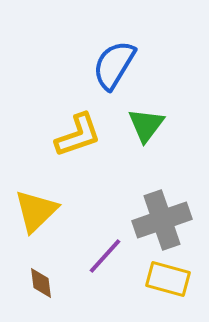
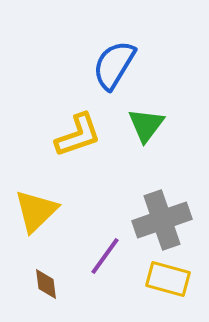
purple line: rotated 6 degrees counterclockwise
brown diamond: moved 5 px right, 1 px down
